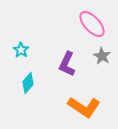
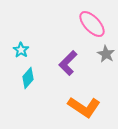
gray star: moved 4 px right, 2 px up
purple L-shape: moved 1 px right, 1 px up; rotated 20 degrees clockwise
cyan diamond: moved 5 px up
